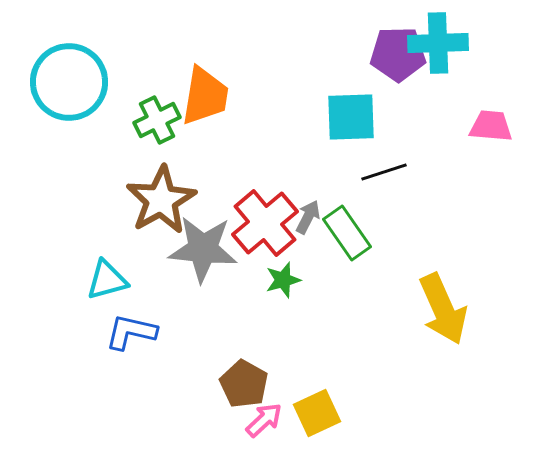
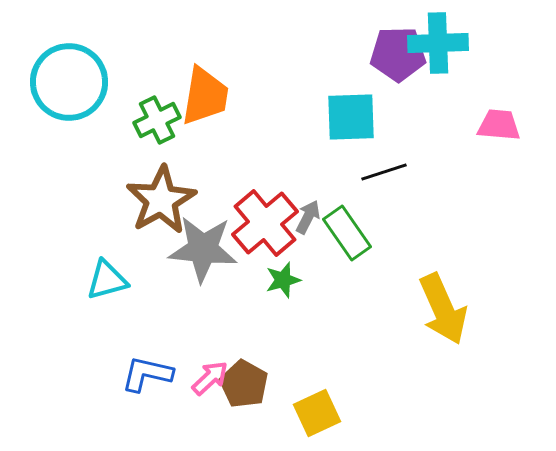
pink trapezoid: moved 8 px right, 1 px up
blue L-shape: moved 16 px right, 42 px down
pink arrow: moved 54 px left, 42 px up
